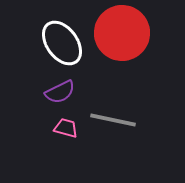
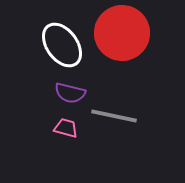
white ellipse: moved 2 px down
purple semicircle: moved 10 px right, 1 px down; rotated 40 degrees clockwise
gray line: moved 1 px right, 4 px up
